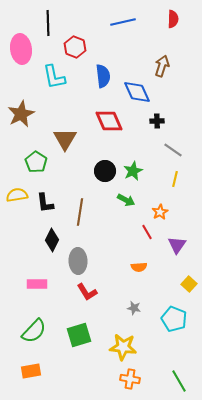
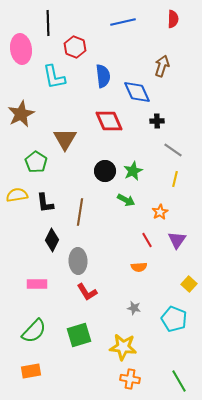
red line: moved 8 px down
purple triangle: moved 5 px up
